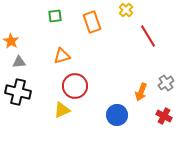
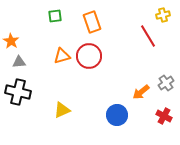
yellow cross: moved 37 px right, 5 px down; rotated 32 degrees clockwise
red circle: moved 14 px right, 30 px up
orange arrow: rotated 30 degrees clockwise
